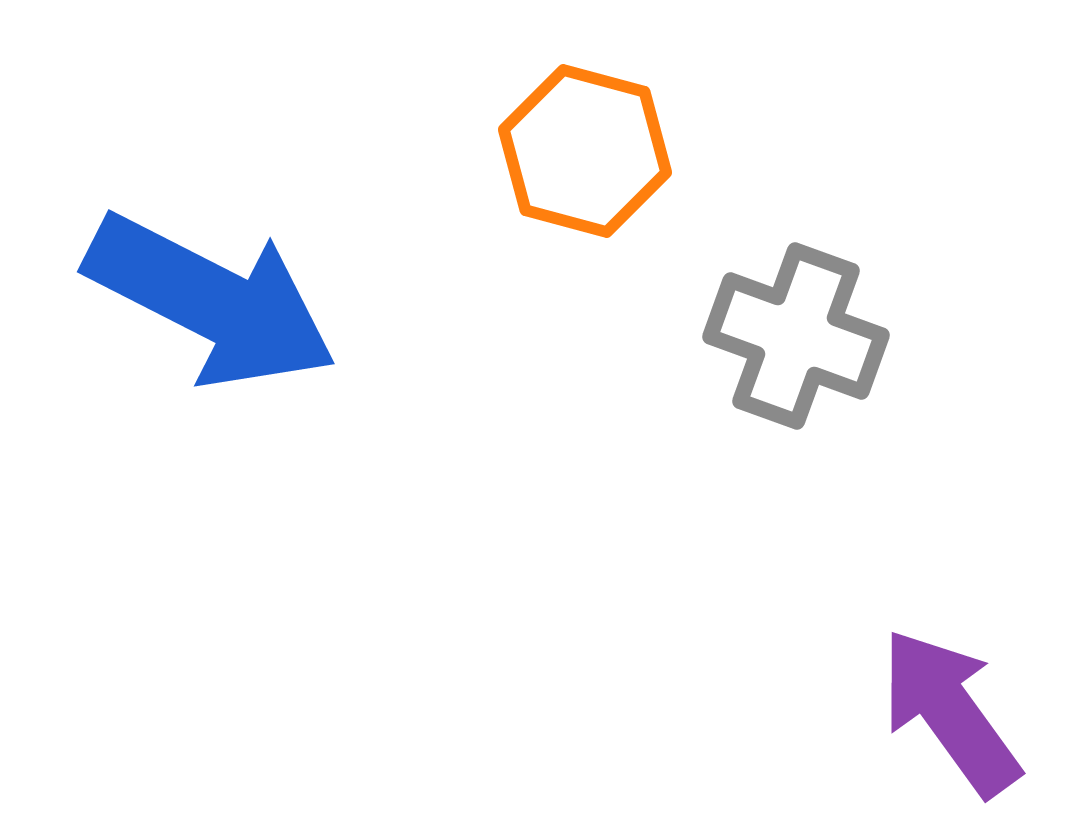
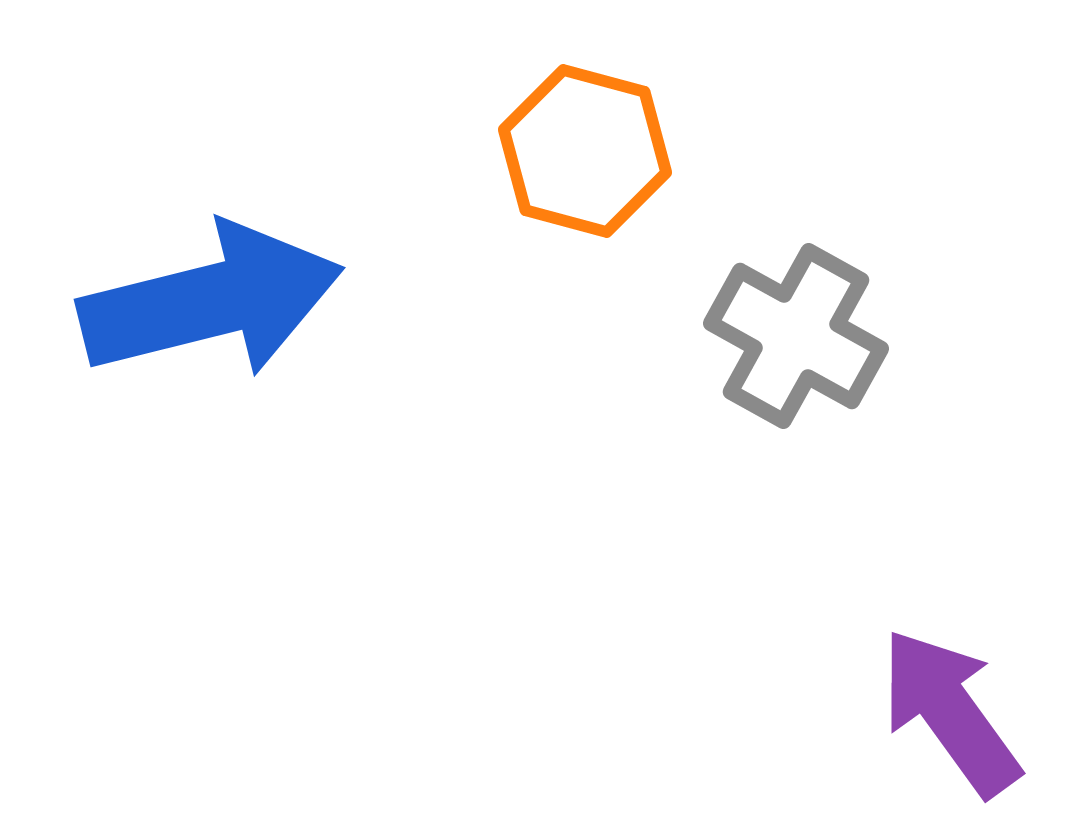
blue arrow: rotated 41 degrees counterclockwise
gray cross: rotated 9 degrees clockwise
